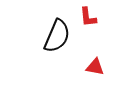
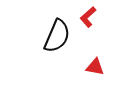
red L-shape: rotated 55 degrees clockwise
